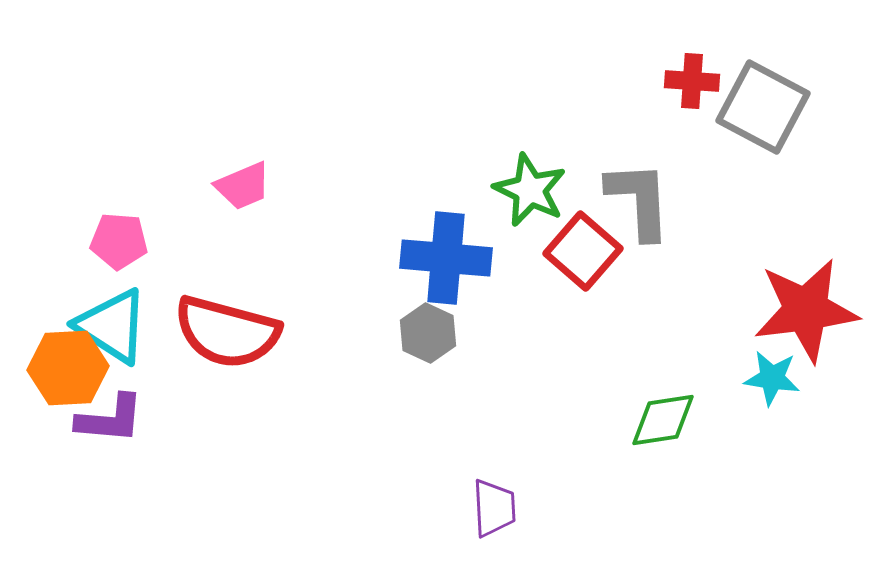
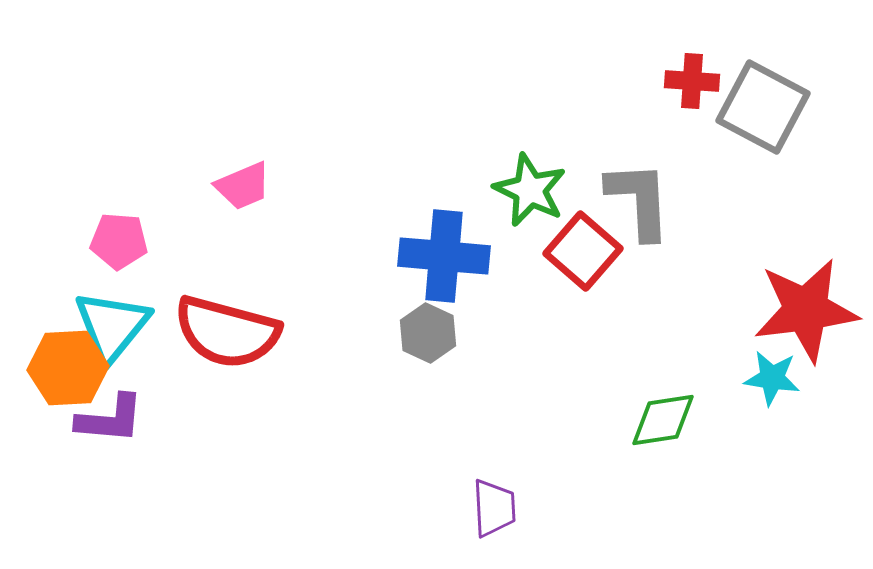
blue cross: moved 2 px left, 2 px up
cyan triangle: rotated 36 degrees clockwise
